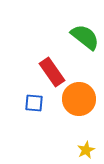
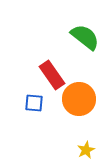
red rectangle: moved 3 px down
